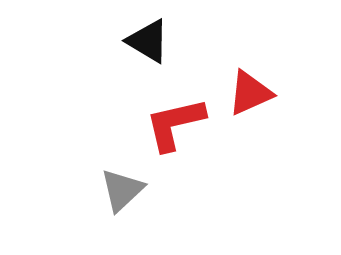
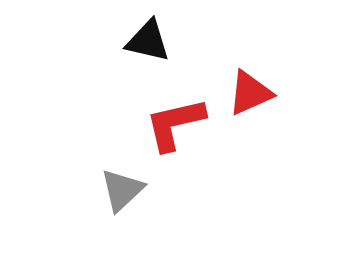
black triangle: rotated 18 degrees counterclockwise
